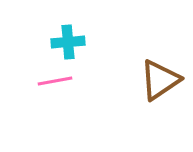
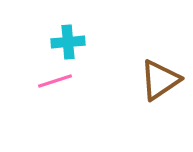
pink line: rotated 8 degrees counterclockwise
